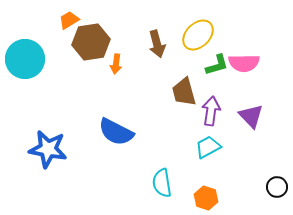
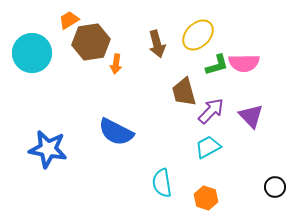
cyan circle: moved 7 px right, 6 px up
purple arrow: rotated 36 degrees clockwise
black circle: moved 2 px left
